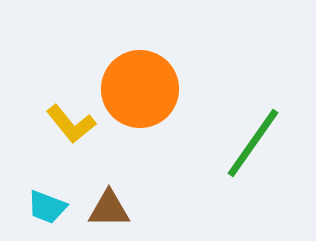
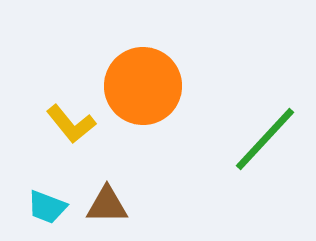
orange circle: moved 3 px right, 3 px up
green line: moved 12 px right, 4 px up; rotated 8 degrees clockwise
brown triangle: moved 2 px left, 4 px up
